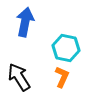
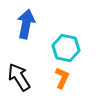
blue arrow: moved 1 px right, 2 px down
orange L-shape: moved 1 px down
